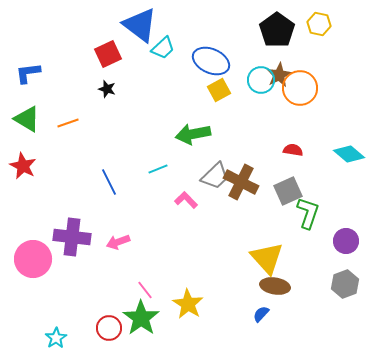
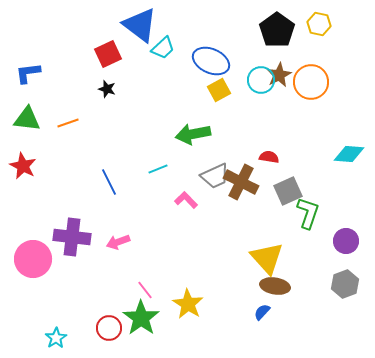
orange circle: moved 11 px right, 6 px up
green triangle: rotated 24 degrees counterclockwise
red semicircle: moved 24 px left, 7 px down
cyan diamond: rotated 36 degrees counterclockwise
gray trapezoid: rotated 20 degrees clockwise
blue semicircle: moved 1 px right, 2 px up
